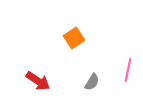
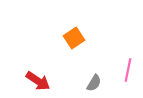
gray semicircle: moved 2 px right, 1 px down
